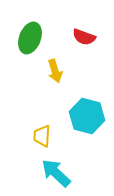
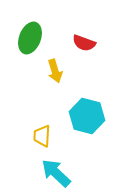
red semicircle: moved 6 px down
